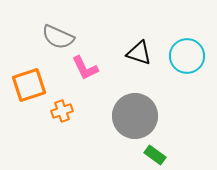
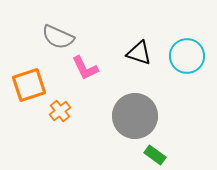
orange cross: moved 2 px left; rotated 20 degrees counterclockwise
